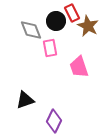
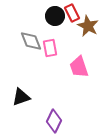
black circle: moved 1 px left, 5 px up
gray diamond: moved 11 px down
black triangle: moved 4 px left, 3 px up
